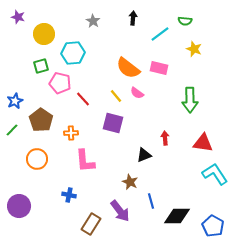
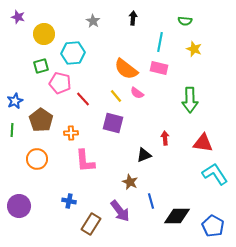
cyan line: moved 8 px down; rotated 42 degrees counterclockwise
orange semicircle: moved 2 px left, 1 px down
green line: rotated 40 degrees counterclockwise
blue cross: moved 6 px down
